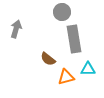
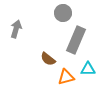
gray circle: moved 1 px right, 1 px down
gray rectangle: moved 2 px right, 1 px down; rotated 32 degrees clockwise
